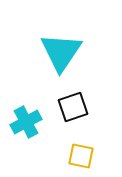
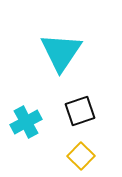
black square: moved 7 px right, 4 px down
yellow square: rotated 32 degrees clockwise
